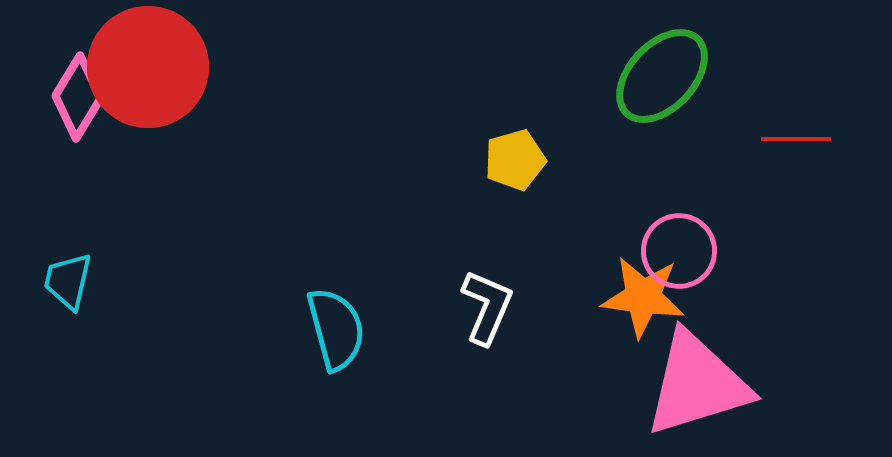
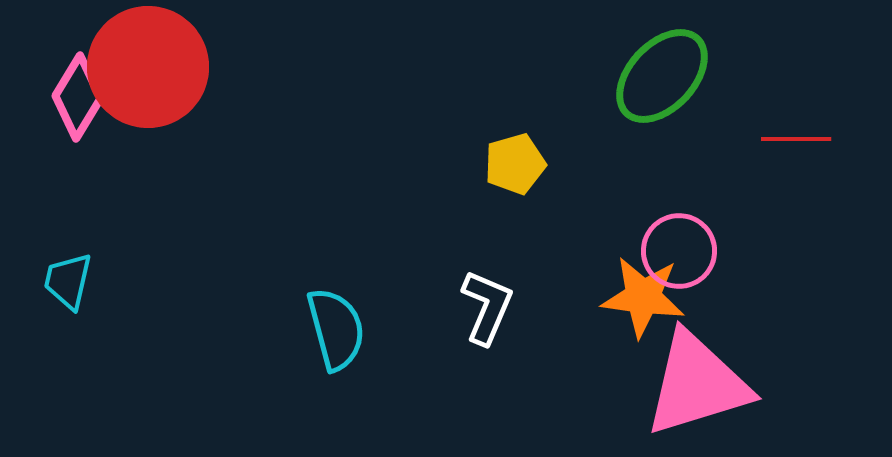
yellow pentagon: moved 4 px down
